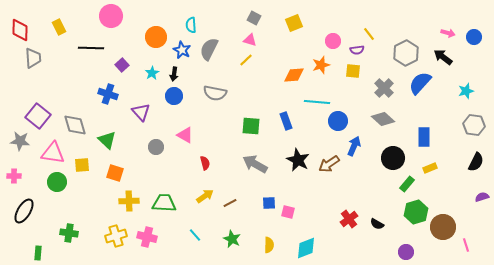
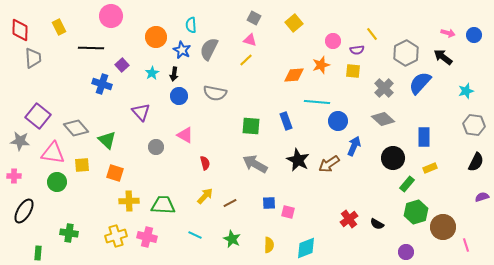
yellow square at (294, 23): rotated 18 degrees counterclockwise
yellow line at (369, 34): moved 3 px right
blue circle at (474, 37): moved 2 px up
blue cross at (108, 94): moved 6 px left, 10 px up
blue circle at (174, 96): moved 5 px right
gray diamond at (75, 125): moved 1 px right, 3 px down; rotated 25 degrees counterclockwise
yellow arrow at (205, 196): rotated 12 degrees counterclockwise
green trapezoid at (164, 203): moved 1 px left, 2 px down
cyan line at (195, 235): rotated 24 degrees counterclockwise
